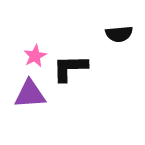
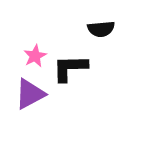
black semicircle: moved 18 px left, 5 px up
purple triangle: rotated 24 degrees counterclockwise
